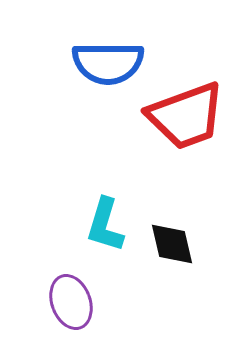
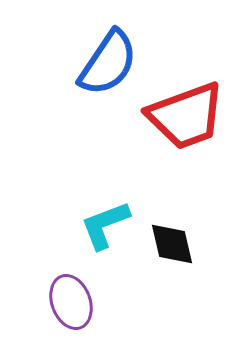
blue semicircle: rotated 56 degrees counterclockwise
cyan L-shape: rotated 52 degrees clockwise
